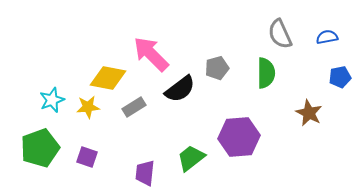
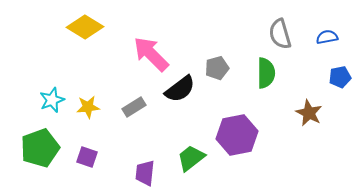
gray semicircle: rotated 8 degrees clockwise
yellow diamond: moved 23 px left, 51 px up; rotated 21 degrees clockwise
purple hexagon: moved 2 px left, 2 px up; rotated 6 degrees counterclockwise
